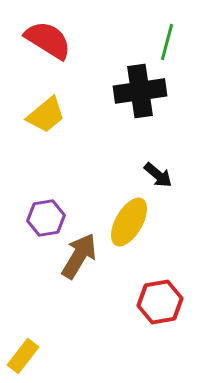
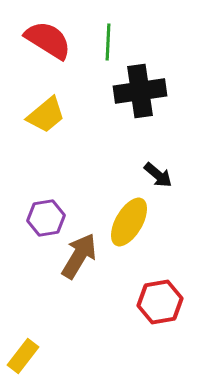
green line: moved 59 px left; rotated 12 degrees counterclockwise
